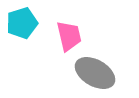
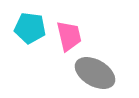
cyan pentagon: moved 8 px right, 5 px down; rotated 24 degrees clockwise
